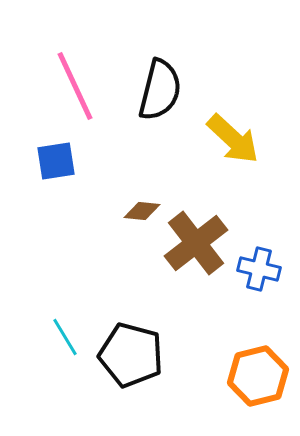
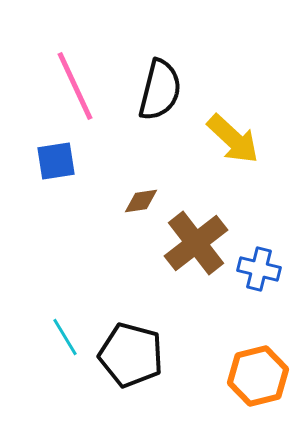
brown diamond: moved 1 px left, 10 px up; rotated 15 degrees counterclockwise
